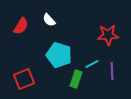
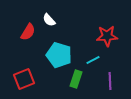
red semicircle: moved 7 px right, 6 px down
red star: moved 1 px left, 1 px down
cyan line: moved 1 px right, 4 px up
purple line: moved 2 px left, 10 px down
